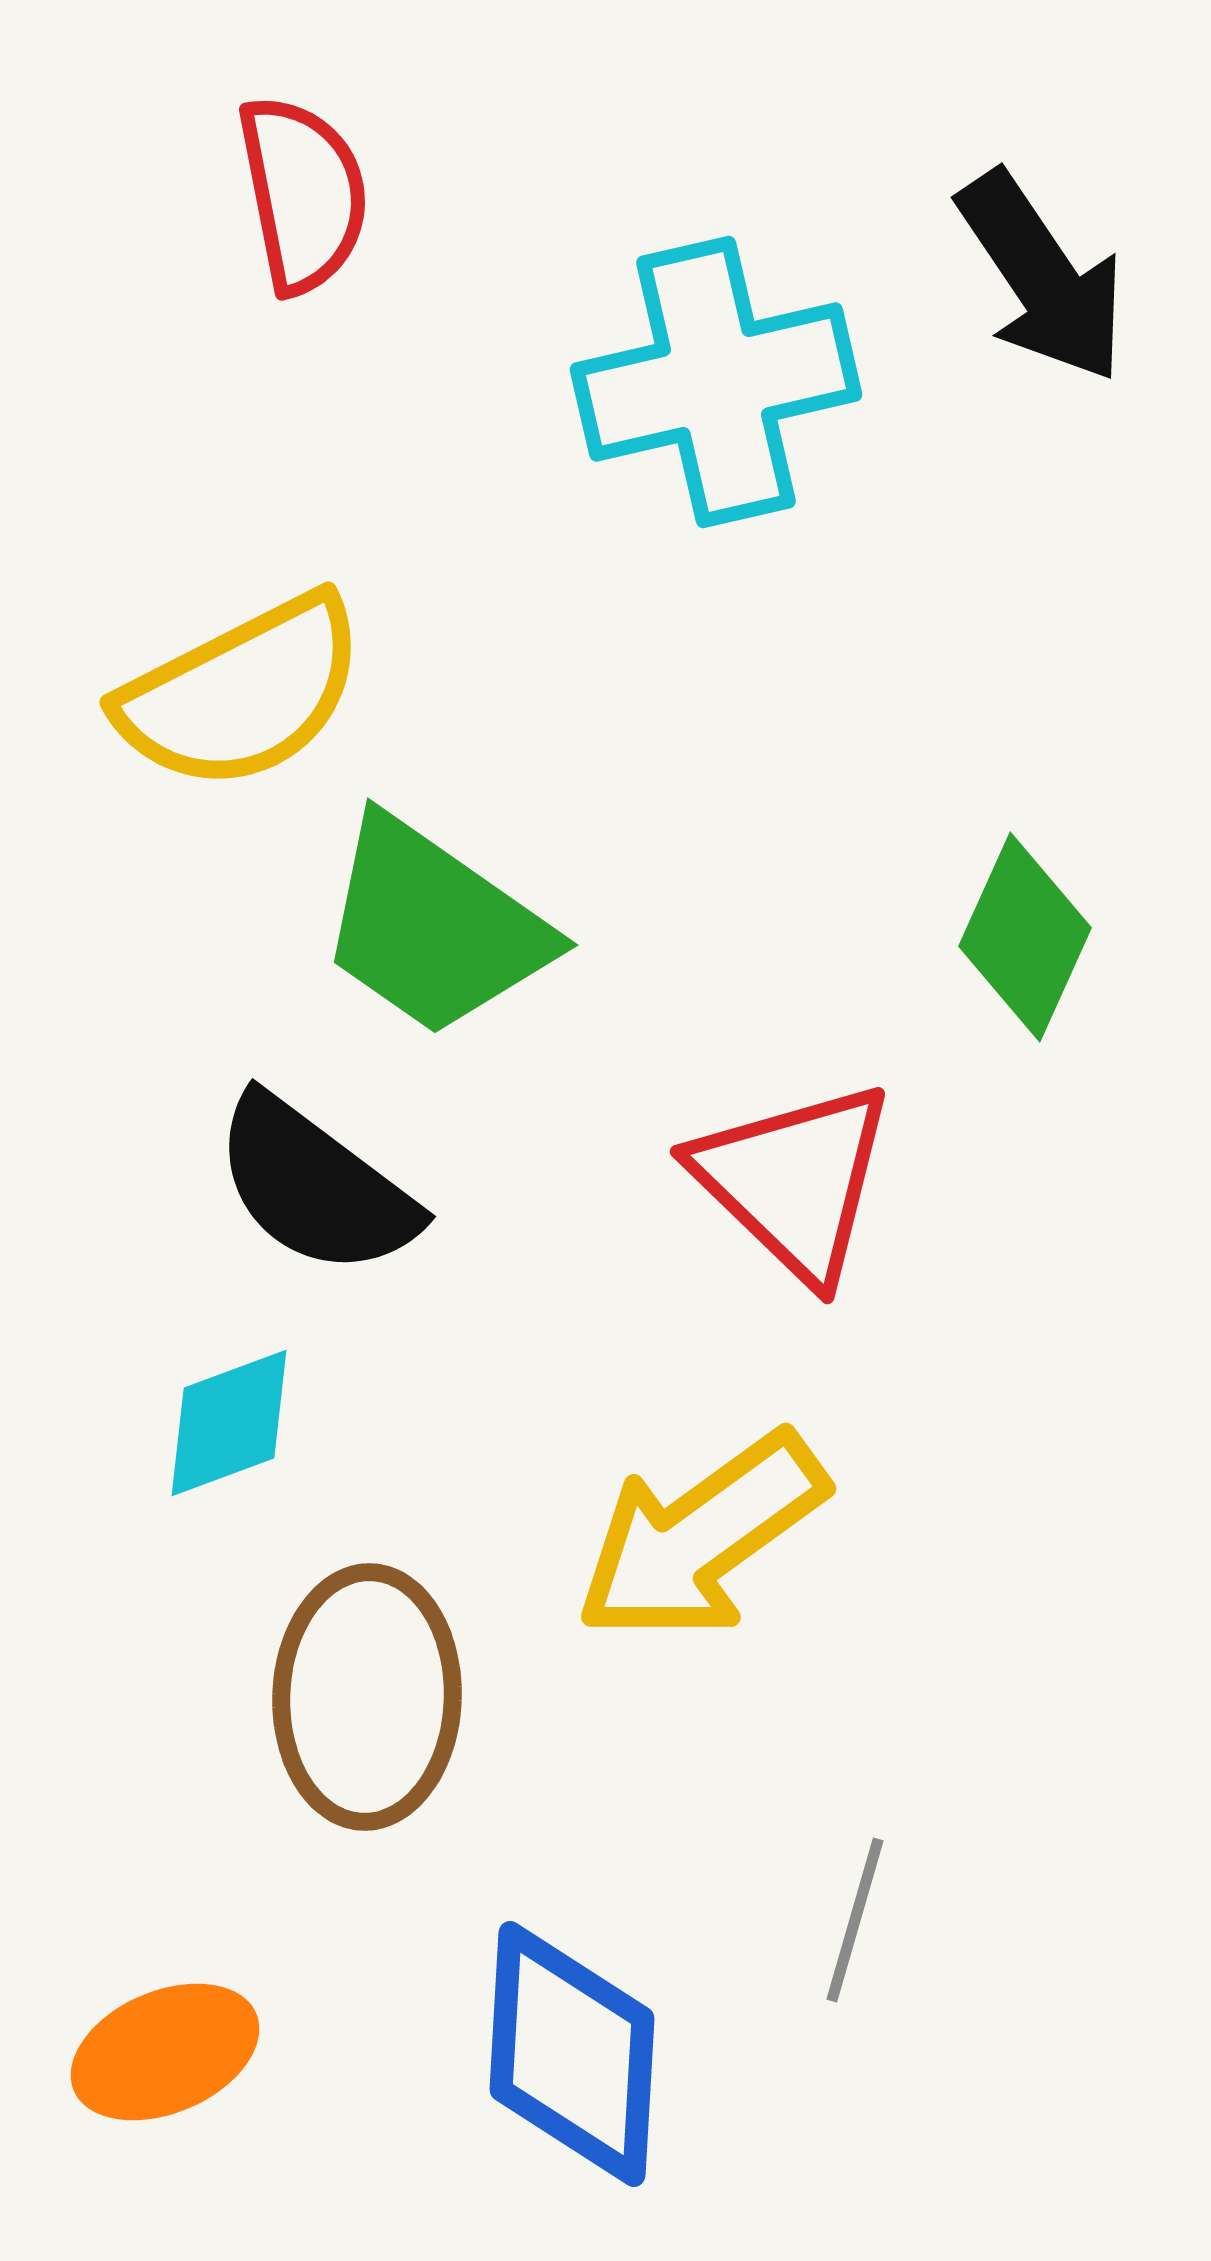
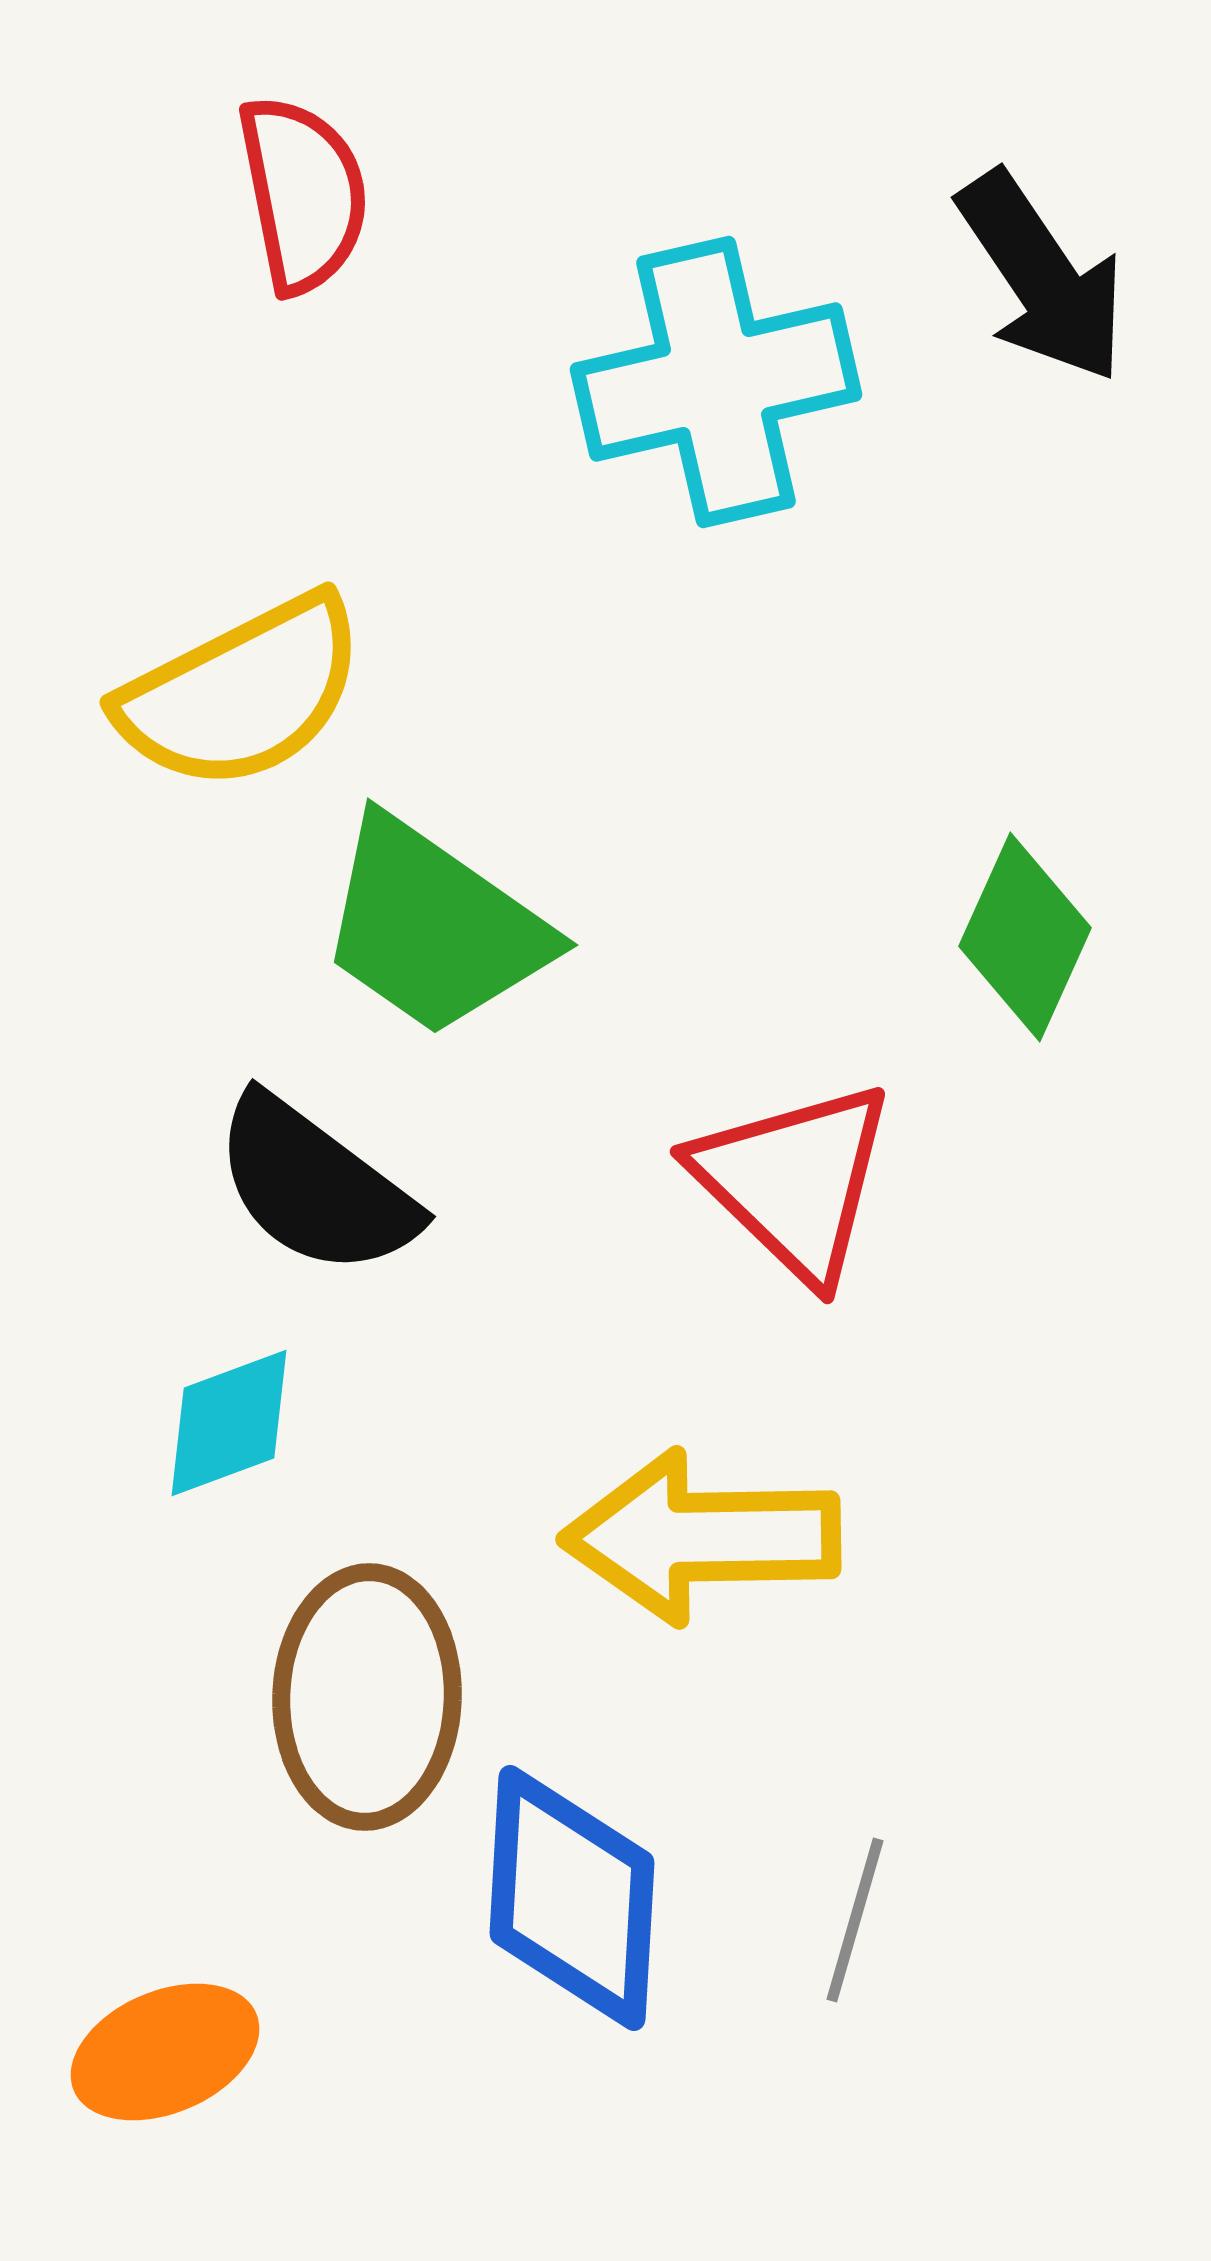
yellow arrow: rotated 35 degrees clockwise
blue diamond: moved 156 px up
